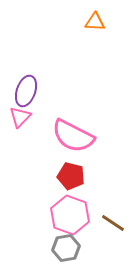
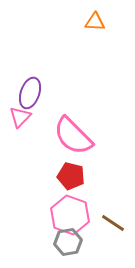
purple ellipse: moved 4 px right, 2 px down
pink semicircle: rotated 18 degrees clockwise
gray hexagon: moved 2 px right, 6 px up
